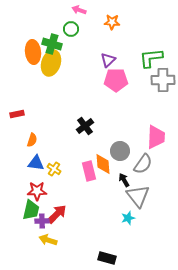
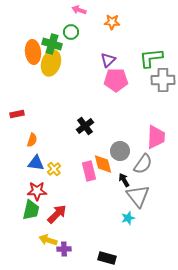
green circle: moved 3 px down
orange diamond: rotated 10 degrees counterclockwise
yellow cross: rotated 16 degrees clockwise
purple cross: moved 22 px right, 28 px down
